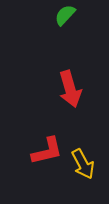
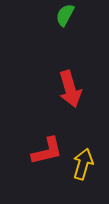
green semicircle: rotated 15 degrees counterclockwise
yellow arrow: rotated 136 degrees counterclockwise
